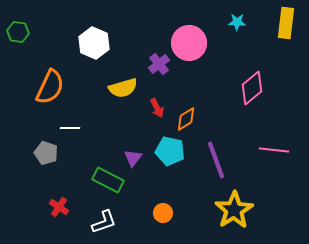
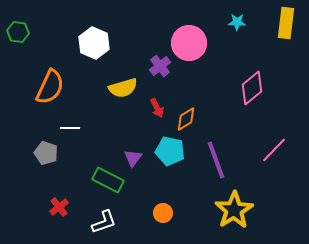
purple cross: moved 1 px right, 2 px down
pink line: rotated 52 degrees counterclockwise
red cross: rotated 18 degrees clockwise
